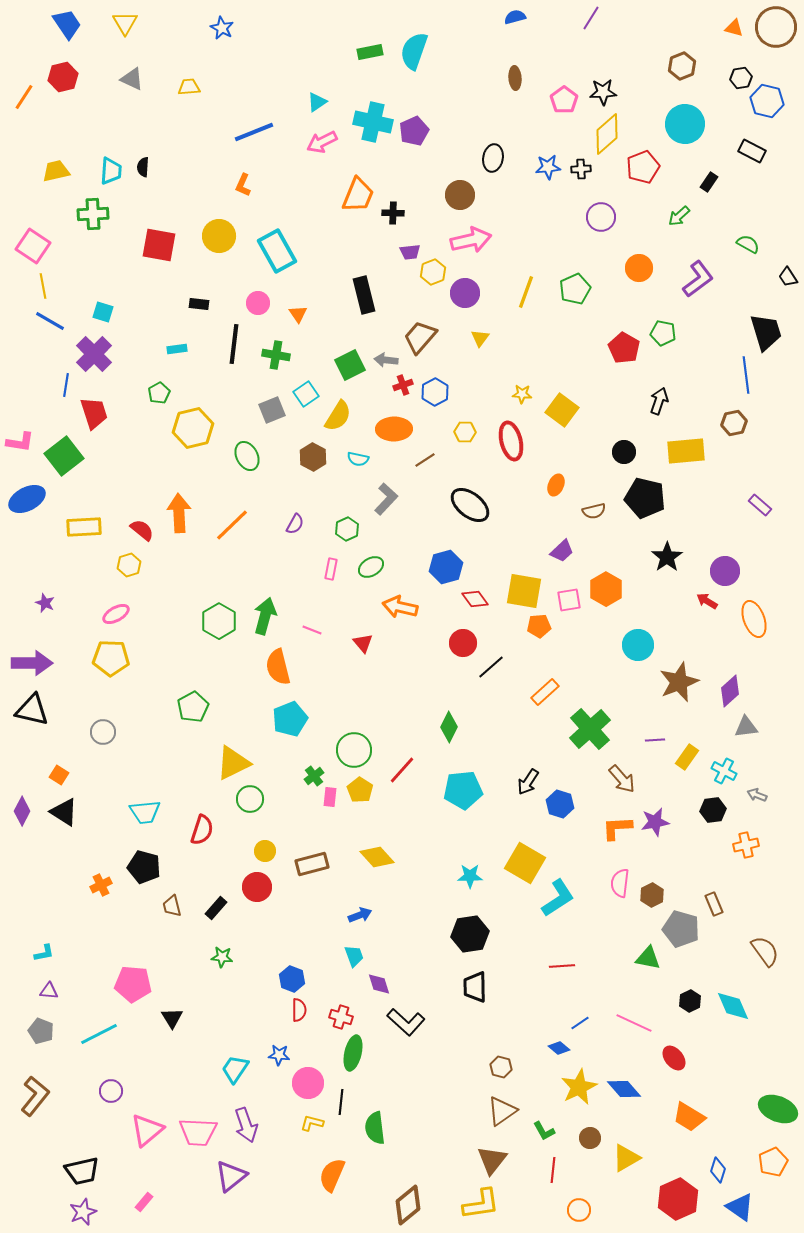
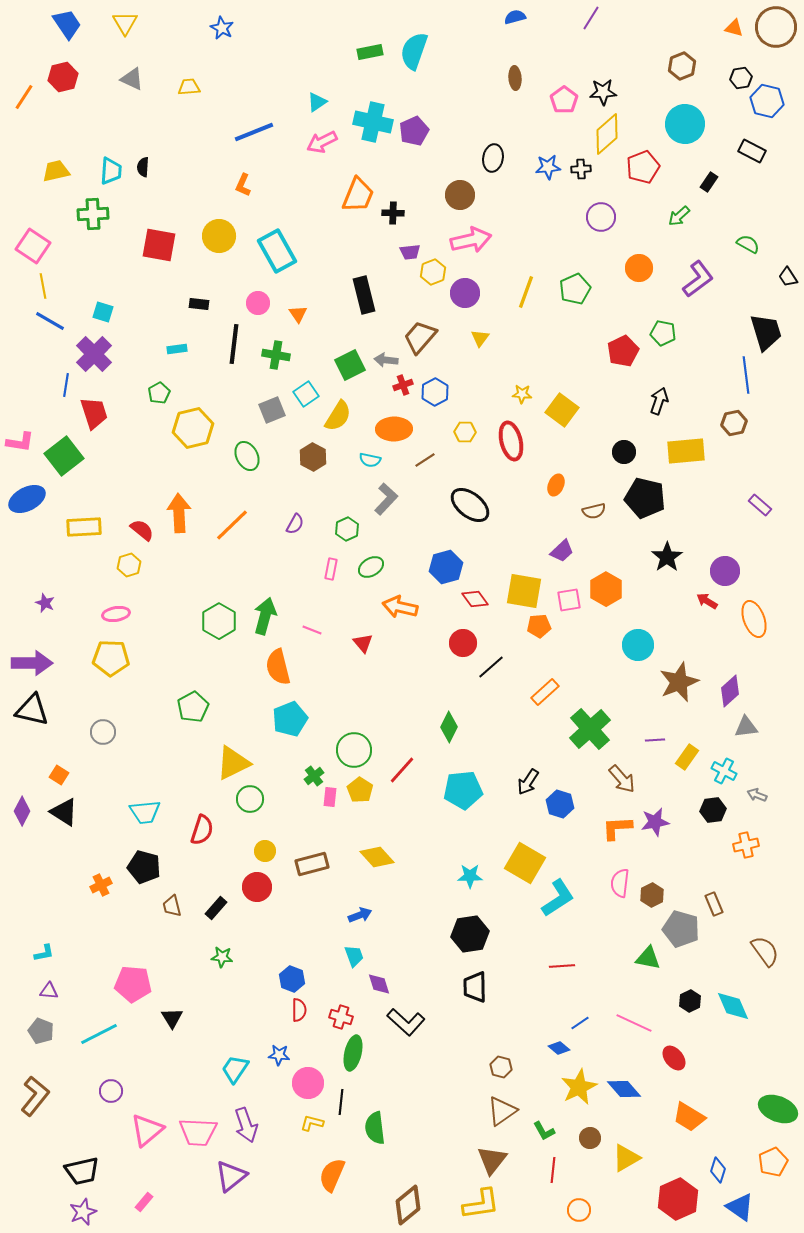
red pentagon at (624, 348): moved 1 px left, 3 px down; rotated 16 degrees clockwise
cyan semicircle at (358, 459): moved 12 px right, 1 px down
pink ellipse at (116, 614): rotated 20 degrees clockwise
